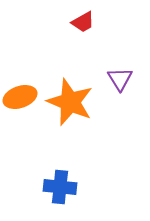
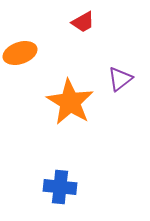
purple triangle: rotated 24 degrees clockwise
orange ellipse: moved 44 px up
orange star: rotated 9 degrees clockwise
